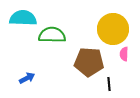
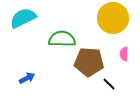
cyan semicircle: rotated 28 degrees counterclockwise
yellow circle: moved 11 px up
green semicircle: moved 10 px right, 4 px down
black line: rotated 40 degrees counterclockwise
